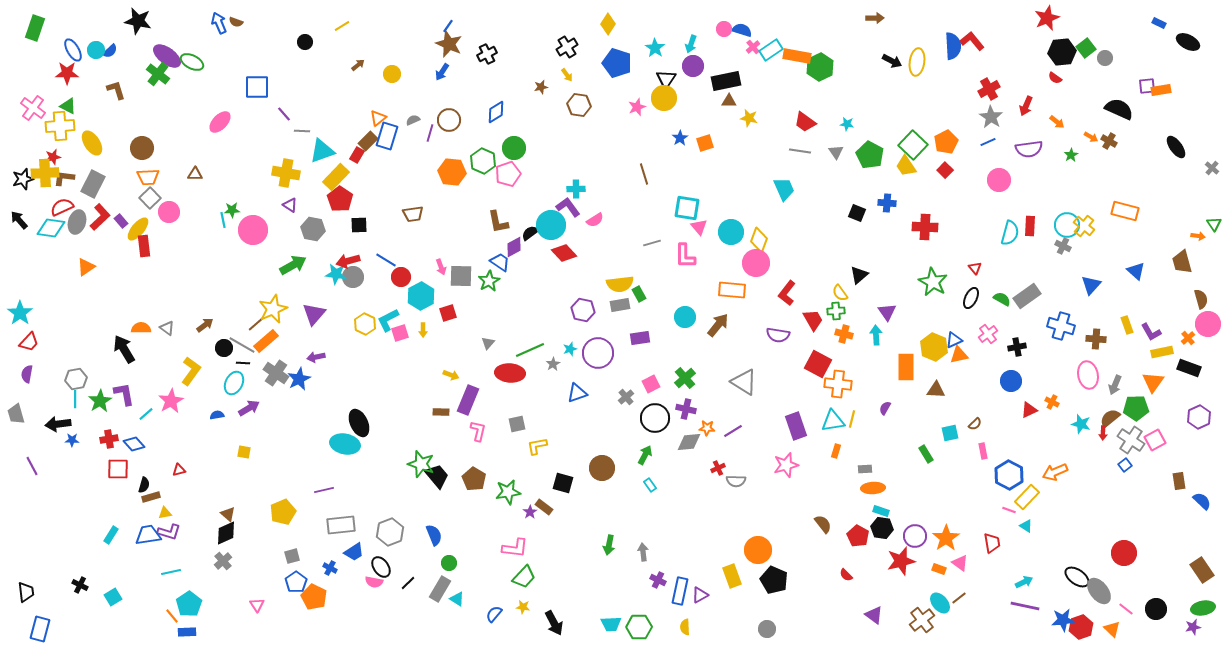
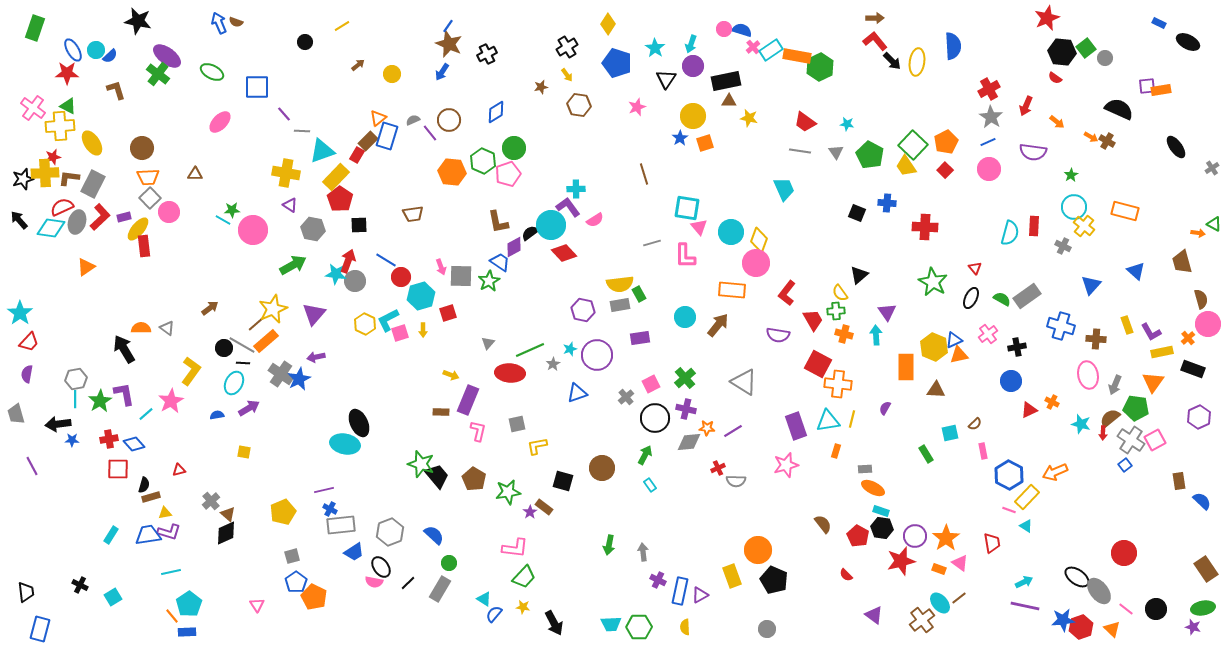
red L-shape at (972, 41): moved 97 px left
blue semicircle at (110, 51): moved 5 px down
black hexagon at (1062, 52): rotated 12 degrees clockwise
black arrow at (892, 61): rotated 18 degrees clockwise
green ellipse at (192, 62): moved 20 px right, 10 px down
yellow circle at (664, 98): moved 29 px right, 18 px down
purple line at (430, 133): rotated 54 degrees counterclockwise
brown cross at (1109, 141): moved 2 px left
purple semicircle at (1029, 149): moved 4 px right, 3 px down; rotated 16 degrees clockwise
green star at (1071, 155): moved 20 px down
gray cross at (1212, 168): rotated 16 degrees clockwise
brown L-shape at (64, 178): moved 5 px right
pink circle at (999, 180): moved 10 px left, 11 px up
cyan line at (223, 220): rotated 49 degrees counterclockwise
purple rectangle at (121, 221): moved 3 px right, 4 px up; rotated 64 degrees counterclockwise
green triangle at (1214, 224): rotated 28 degrees counterclockwise
cyan circle at (1067, 225): moved 7 px right, 18 px up
red rectangle at (1030, 226): moved 4 px right
orange arrow at (1198, 236): moved 3 px up
red arrow at (348, 261): rotated 125 degrees clockwise
gray circle at (353, 277): moved 2 px right, 4 px down
cyan hexagon at (421, 296): rotated 12 degrees clockwise
brown arrow at (205, 325): moved 5 px right, 17 px up
purple circle at (598, 353): moved 1 px left, 2 px down
black rectangle at (1189, 368): moved 4 px right, 1 px down
gray cross at (276, 373): moved 5 px right, 1 px down
green pentagon at (1136, 408): rotated 10 degrees clockwise
cyan triangle at (833, 421): moved 5 px left
black square at (563, 483): moved 2 px up
orange ellipse at (873, 488): rotated 30 degrees clockwise
blue semicircle at (434, 535): rotated 25 degrees counterclockwise
gray cross at (223, 561): moved 12 px left, 60 px up
blue cross at (330, 568): moved 59 px up
brown rectangle at (1202, 570): moved 4 px right, 1 px up
cyan triangle at (457, 599): moved 27 px right
purple star at (1193, 627): rotated 28 degrees clockwise
